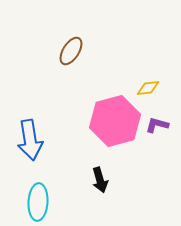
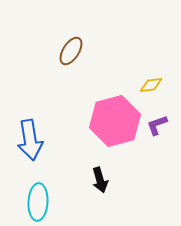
yellow diamond: moved 3 px right, 3 px up
purple L-shape: rotated 35 degrees counterclockwise
